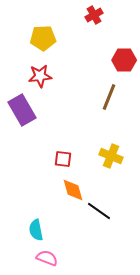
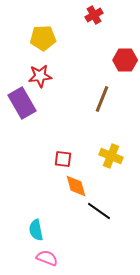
red hexagon: moved 1 px right
brown line: moved 7 px left, 2 px down
purple rectangle: moved 7 px up
orange diamond: moved 3 px right, 4 px up
